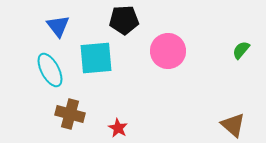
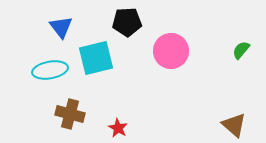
black pentagon: moved 3 px right, 2 px down
blue triangle: moved 3 px right, 1 px down
pink circle: moved 3 px right
cyan square: rotated 9 degrees counterclockwise
cyan ellipse: rotated 72 degrees counterclockwise
brown triangle: moved 1 px right
